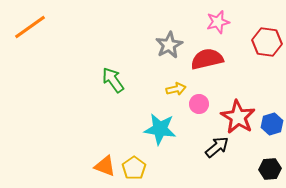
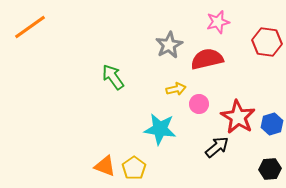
green arrow: moved 3 px up
